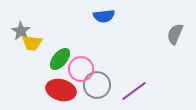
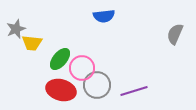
gray star: moved 5 px left, 2 px up; rotated 18 degrees clockwise
pink circle: moved 1 px right, 1 px up
purple line: rotated 20 degrees clockwise
